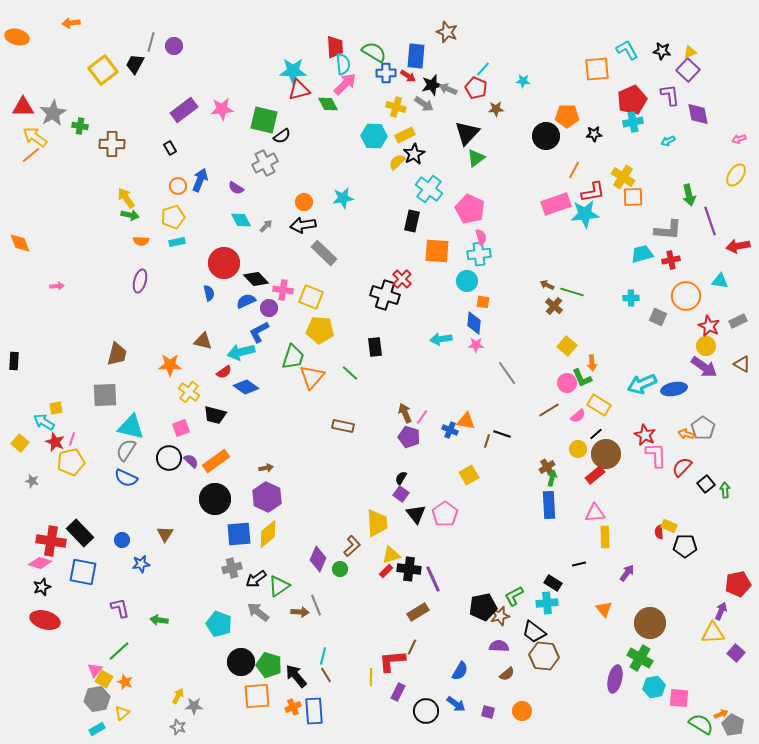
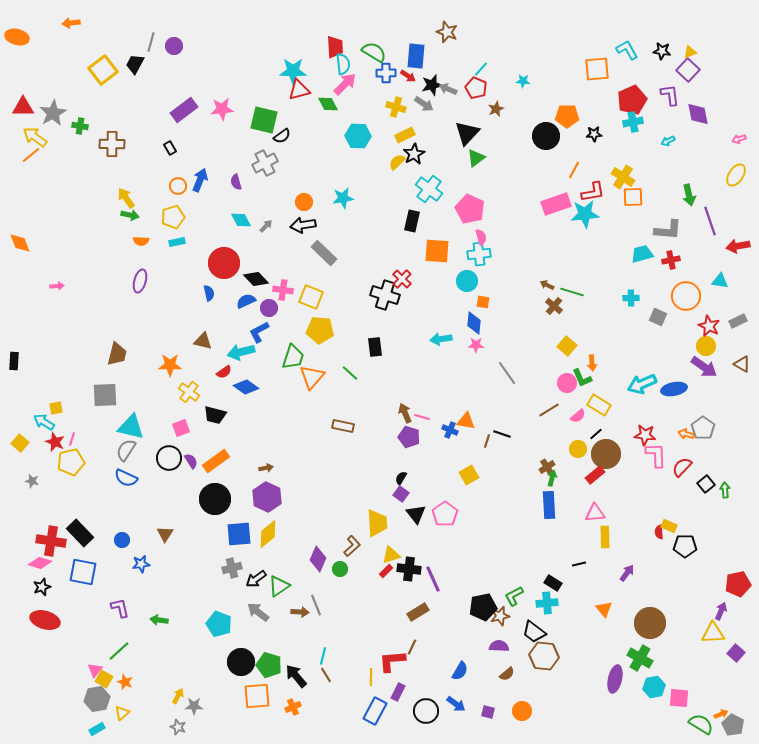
cyan line at (483, 69): moved 2 px left
brown star at (496, 109): rotated 21 degrees counterclockwise
cyan hexagon at (374, 136): moved 16 px left
purple semicircle at (236, 188): moved 6 px up; rotated 42 degrees clockwise
pink line at (422, 417): rotated 70 degrees clockwise
red star at (645, 435): rotated 20 degrees counterclockwise
purple semicircle at (191, 461): rotated 14 degrees clockwise
blue rectangle at (314, 711): moved 61 px right; rotated 32 degrees clockwise
